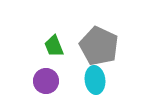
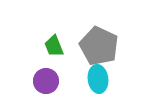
cyan ellipse: moved 3 px right, 1 px up
